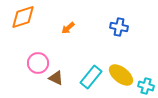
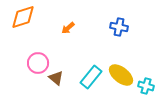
brown triangle: rotated 14 degrees clockwise
